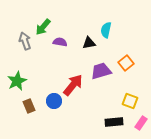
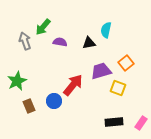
yellow square: moved 12 px left, 13 px up
